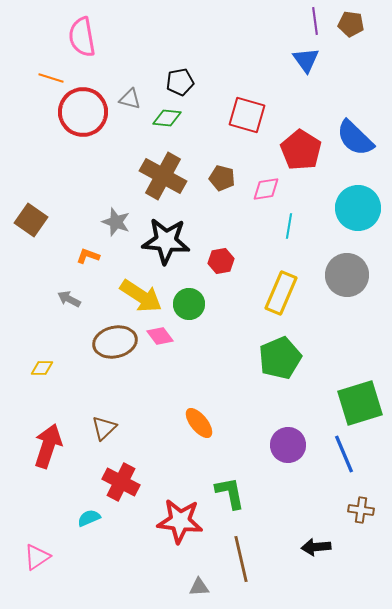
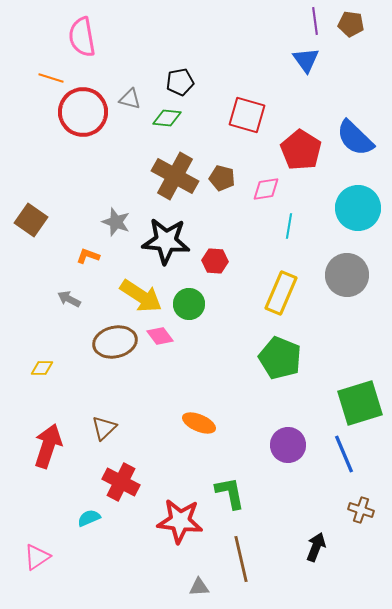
brown cross at (163, 176): moved 12 px right
red hexagon at (221, 261): moved 6 px left; rotated 15 degrees clockwise
green pentagon at (280, 358): rotated 27 degrees counterclockwise
orange ellipse at (199, 423): rotated 28 degrees counterclockwise
brown cross at (361, 510): rotated 10 degrees clockwise
black arrow at (316, 547): rotated 116 degrees clockwise
